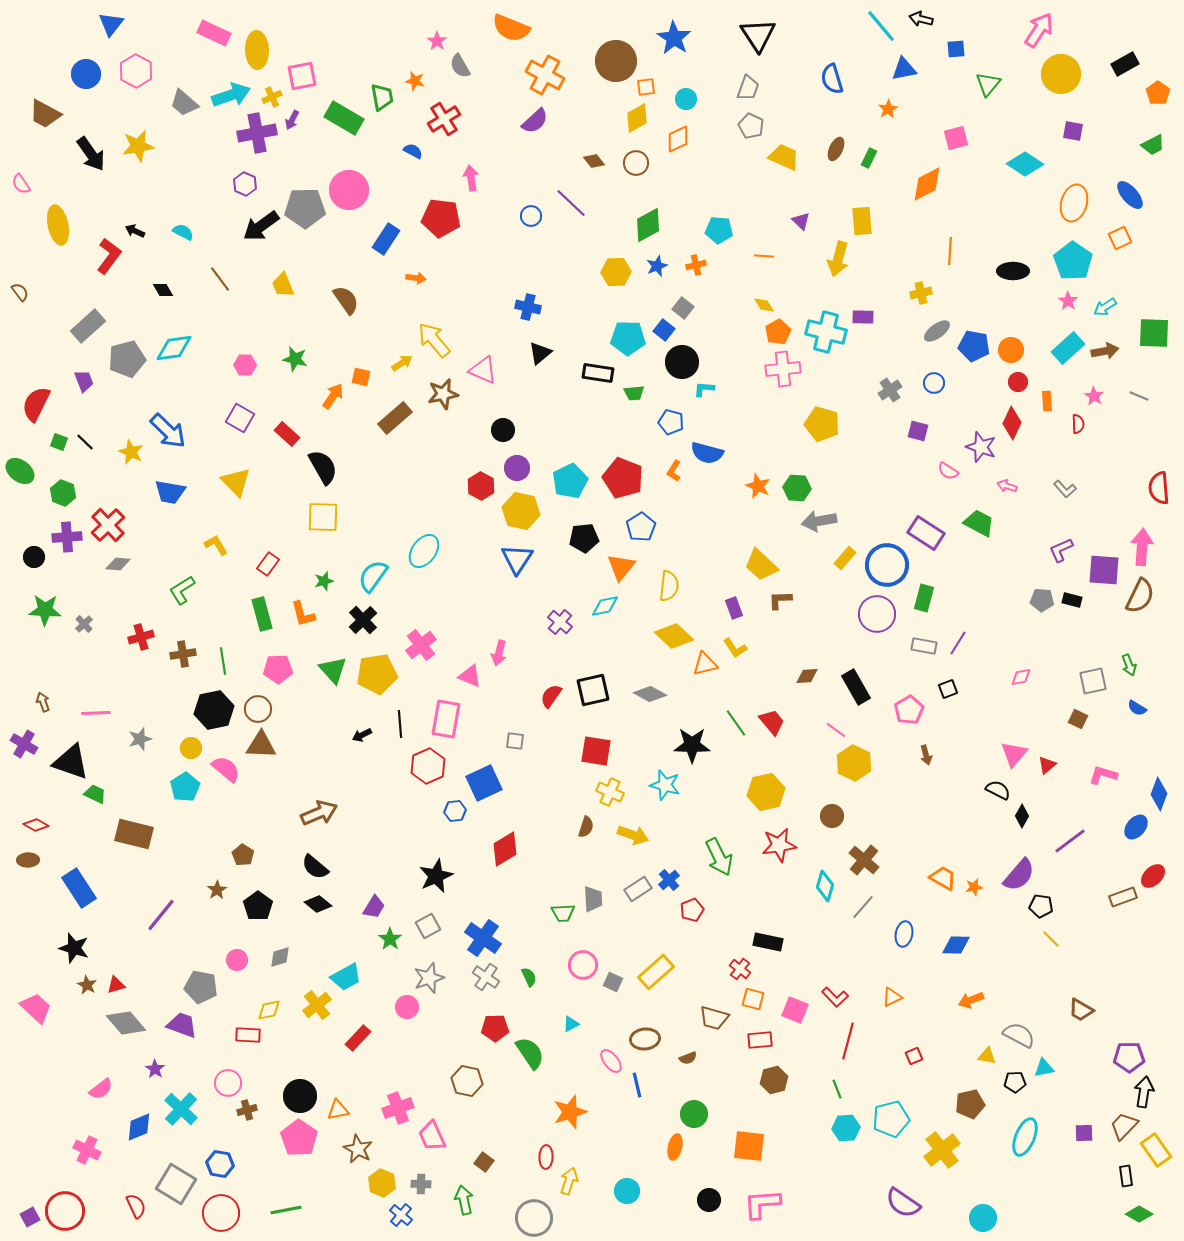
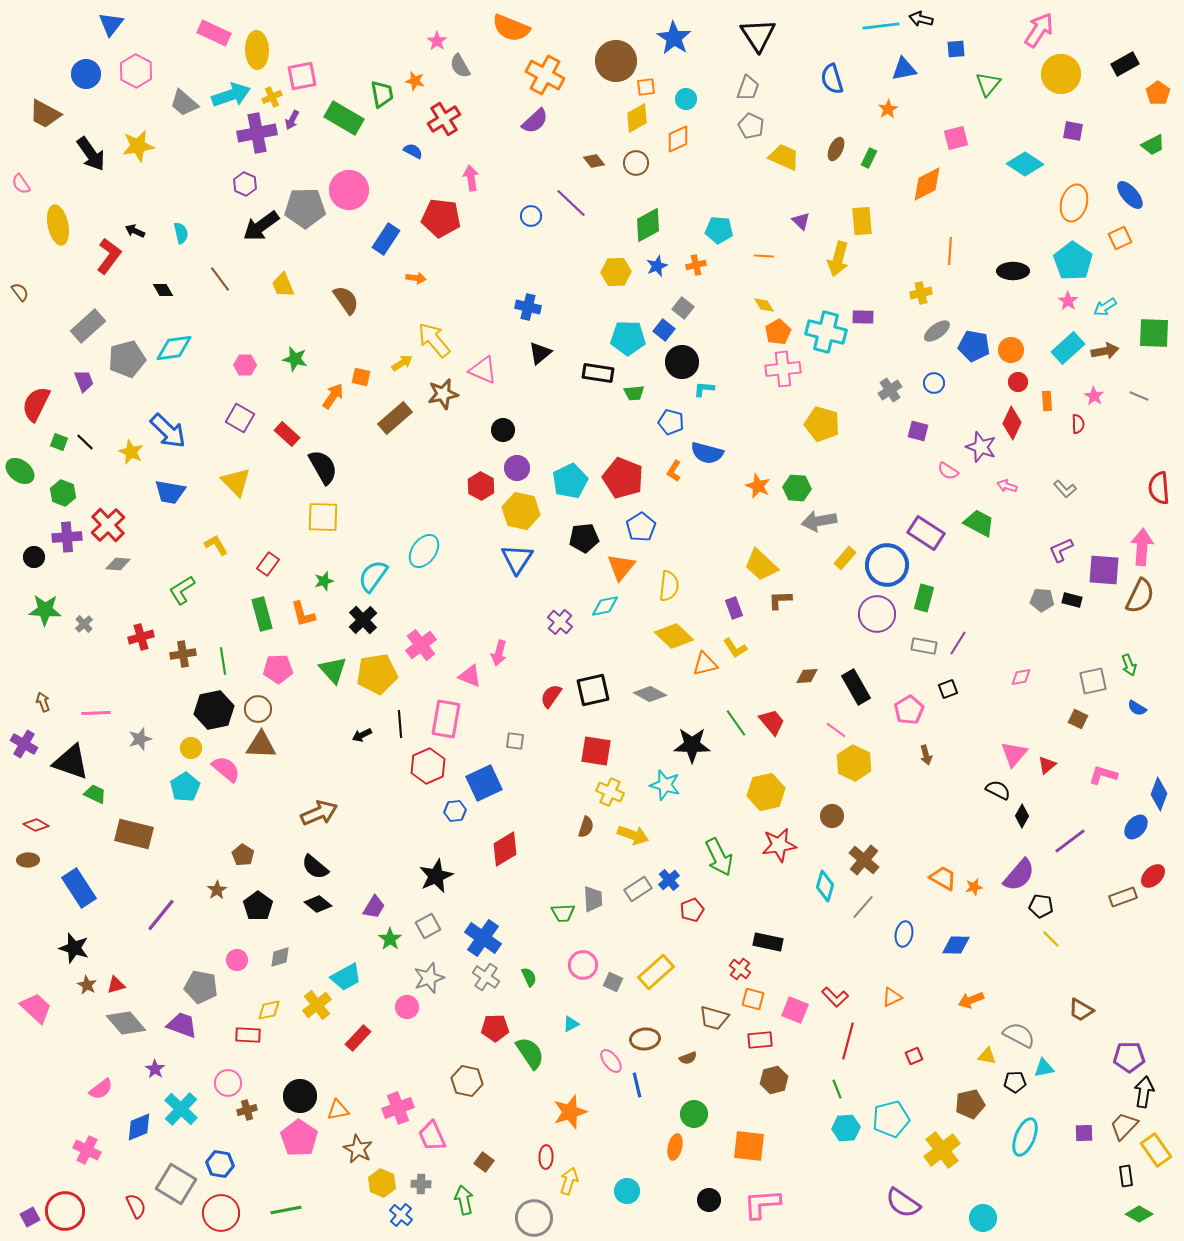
cyan line at (881, 26): rotated 57 degrees counterclockwise
green trapezoid at (382, 97): moved 3 px up
cyan semicircle at (183, 232): moved 2 px left, 1 px down; rotated 50 degrees clockwise
